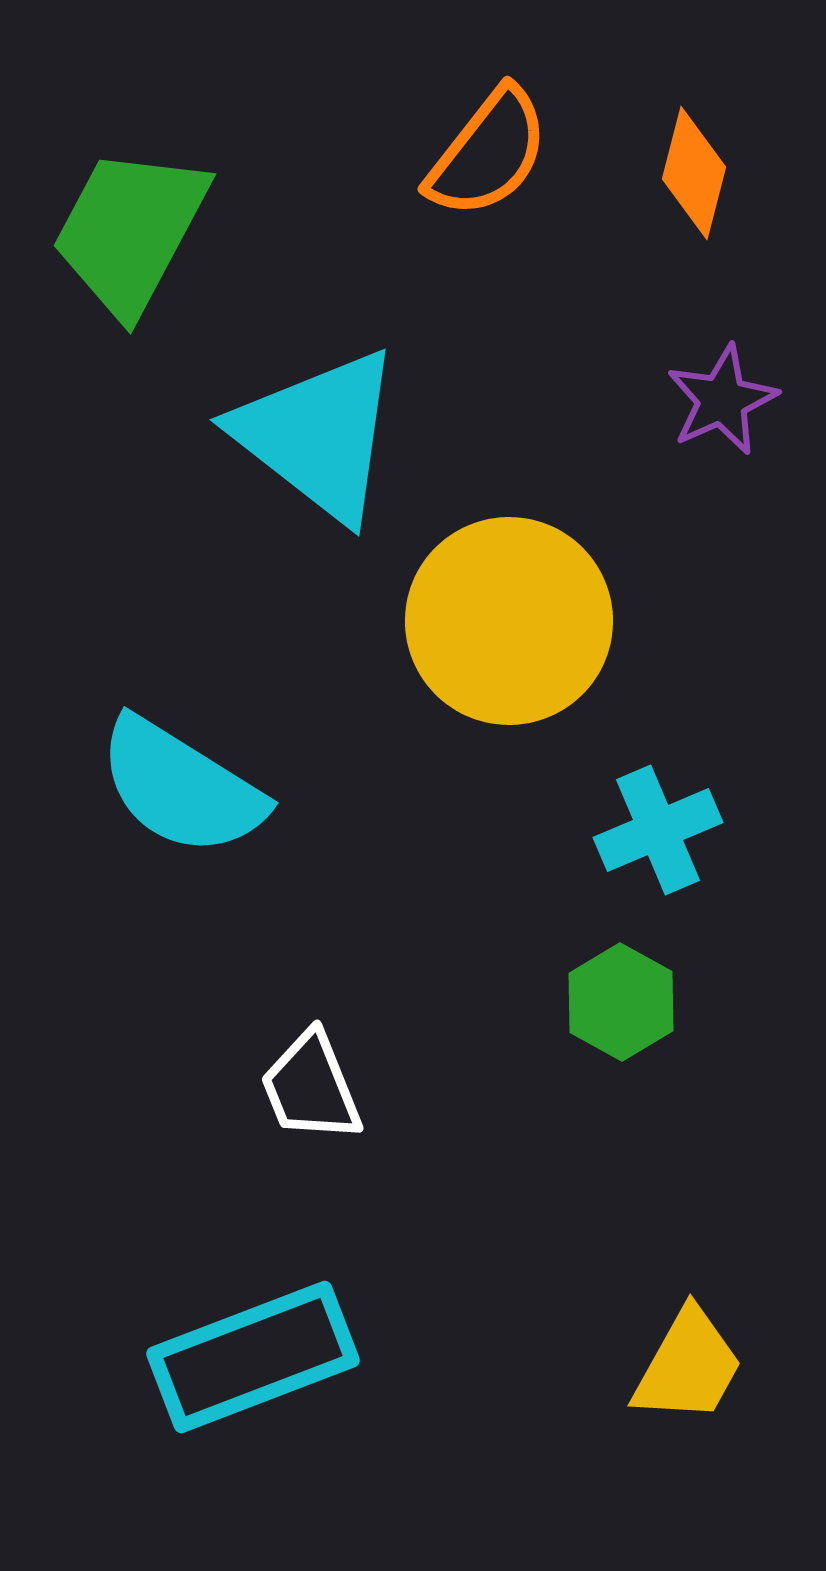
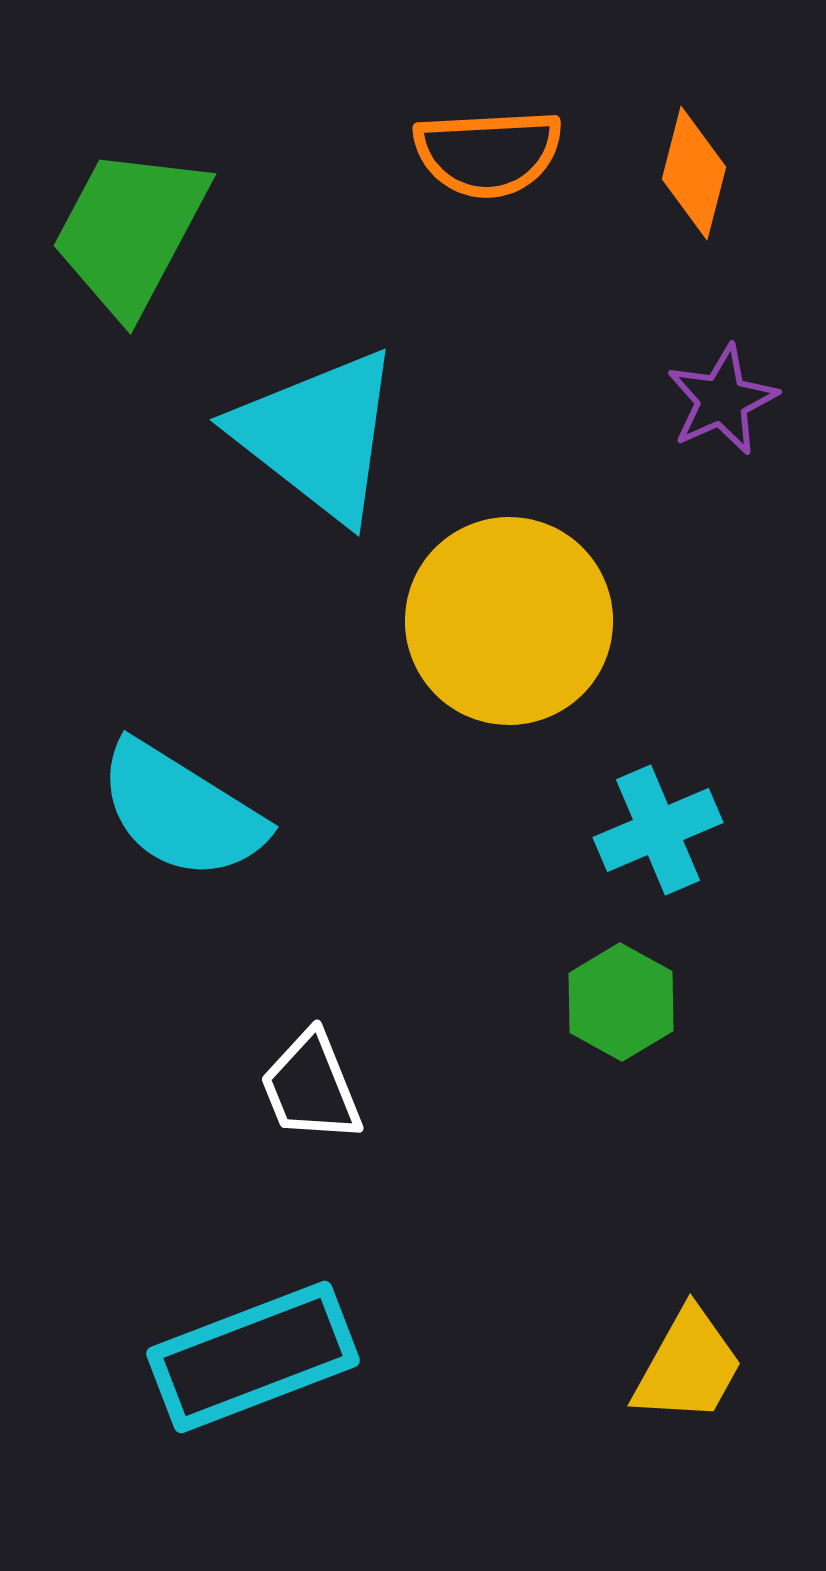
orange semicircle: rotated 49 degrees clockwise
cyan semicircle: moved 24 px down
